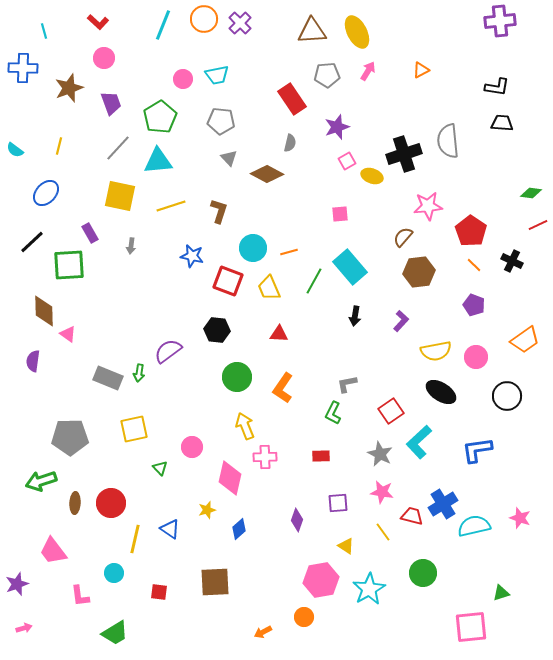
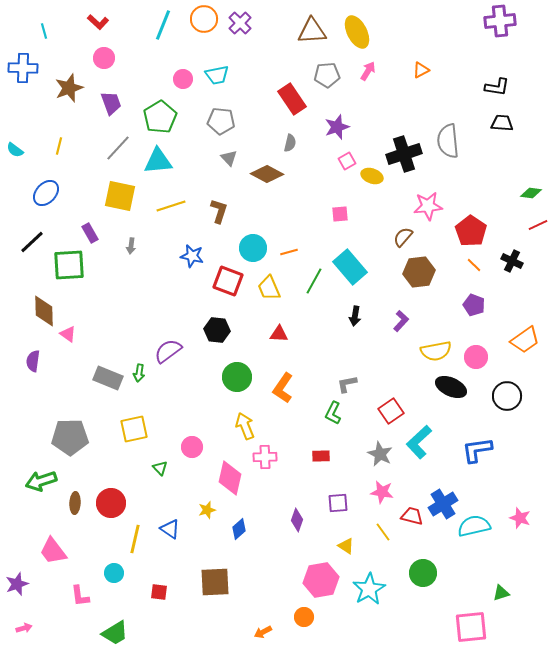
black ellipse at (441, 392): moved 10 px right, 5 px up; rotated 8 degrees counterclockwise
